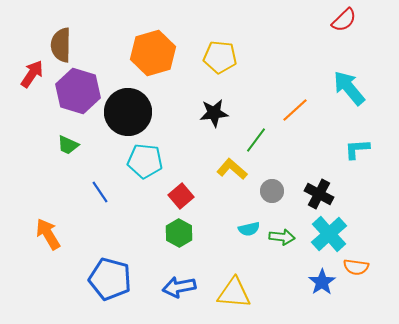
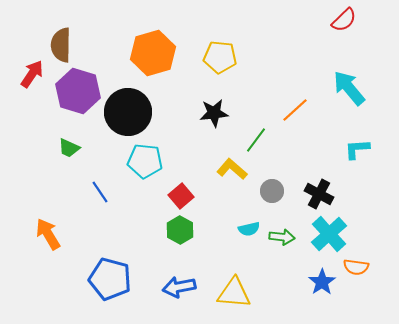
green trapezoid: moved 1 px right, 3 px down
green hexagon: moved 1 px right, 3 px up
